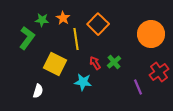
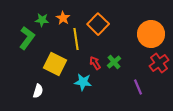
red cross: moved 9 px up
